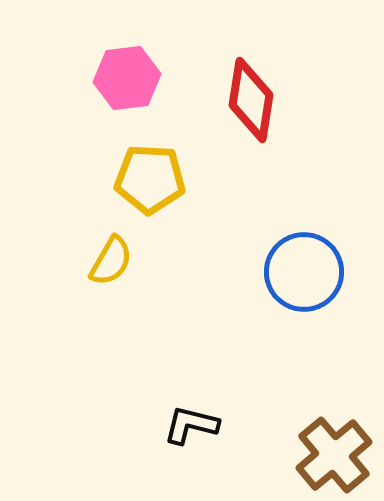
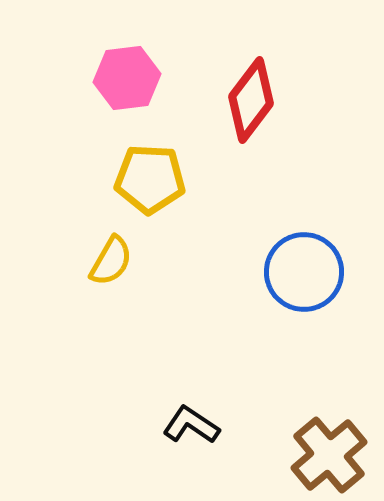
red diamond: rotated 28 degrees clockwise
black L-shape: rotated 20 degrees clockwise
brown cross: moved 5 px left
